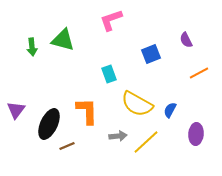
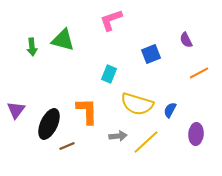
cyan rectangle: rotated 42 degrees clockwise
yellow semicircle: rotated 12 degrees counterclockwise
